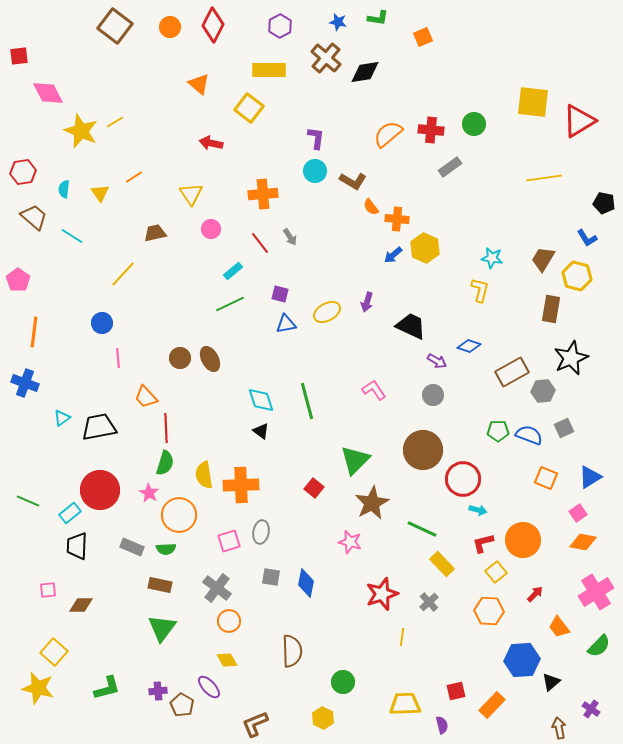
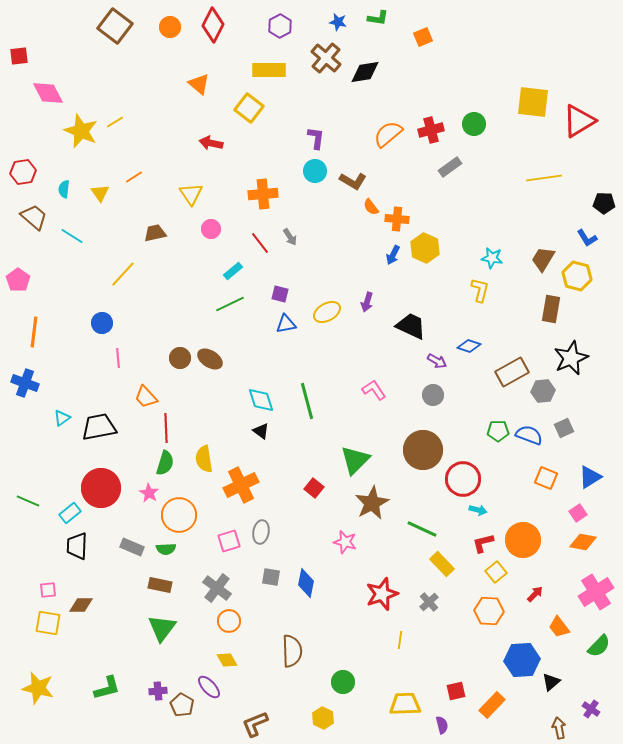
red cross at (431, 130): rotated 20 degrees counterclockwise
black pentagon at (604, 203): rotated 10 degrees counterclockwise
blue arrow at (393, 255): rotated 24 degrees counterclockwise
brown ellipse at (210, 359): rotated 30 degrees counterclockwise
yellow semicircle at (204, 475): moved 16 px up
orange cross at (241, 485): rotated 24 degrees counterclockwise
red circle at (100, 490): moved 1 px right, 2 px up
pink star at (350, 542): moved 5 px left
yellow line at (402, 637): moved 2 px left, 3 px down
yellow square at (54, 652): moved 6 px left, 29 px up; rotated 32 degrees counterclockwise
